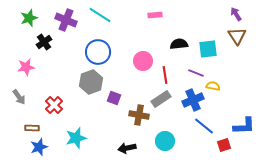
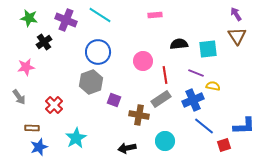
green star: rotated 30 degrees clockwise
purple square: moved 2 px down
cyan star: rotated 15 degrees counterclockwise
